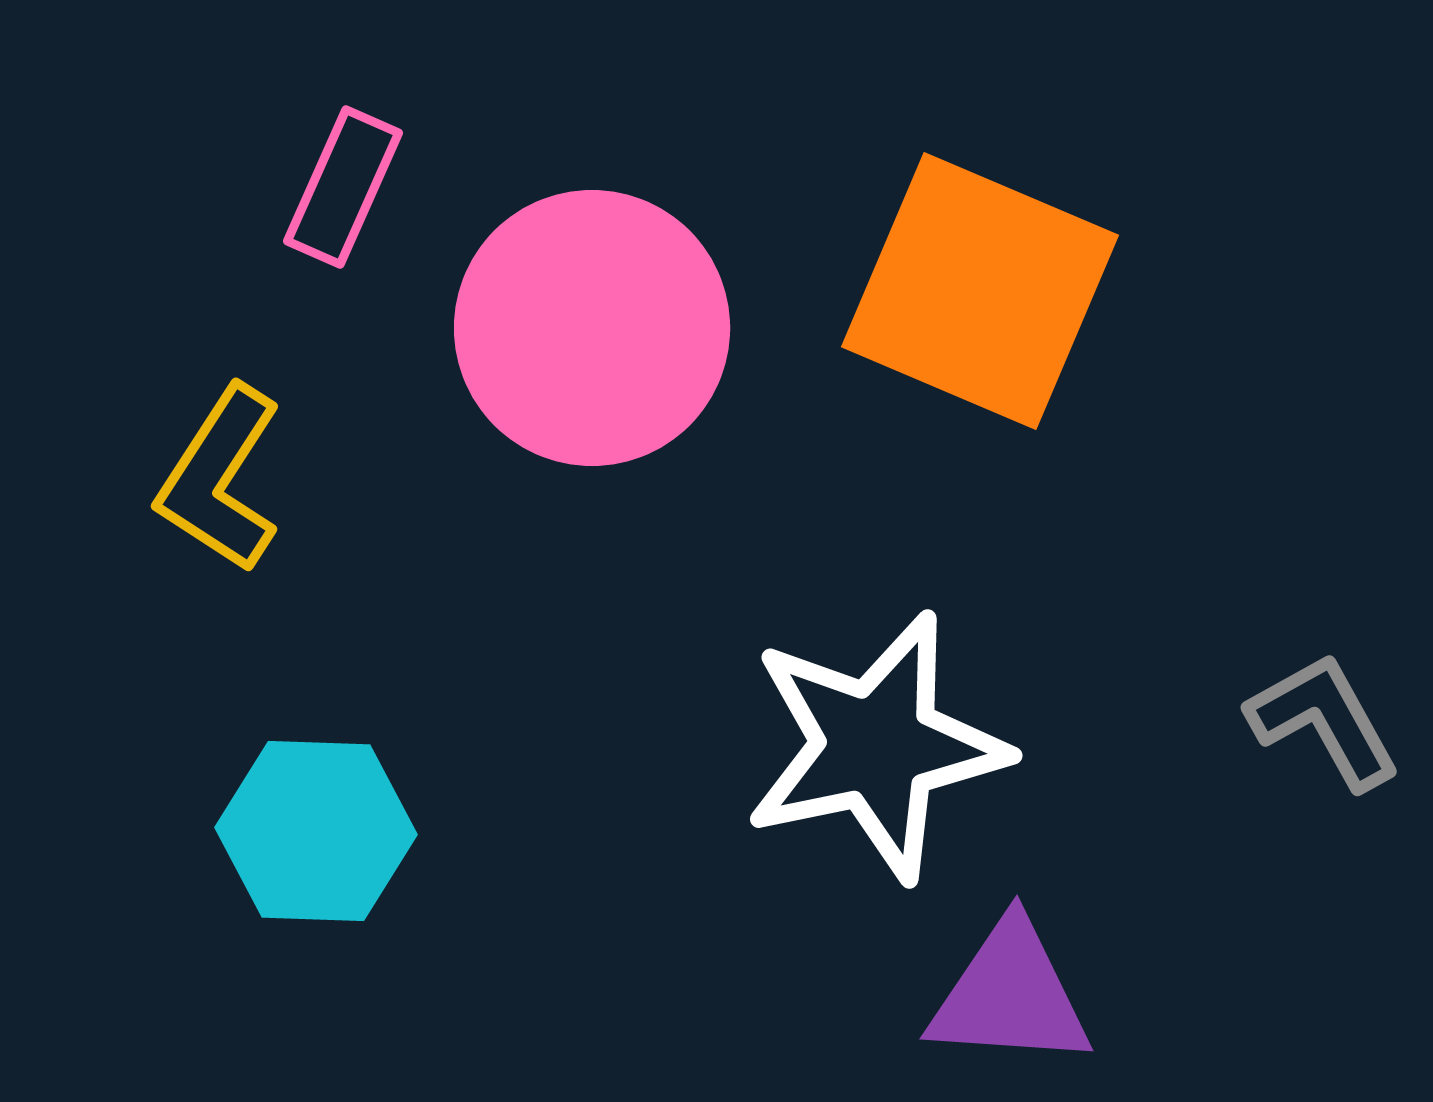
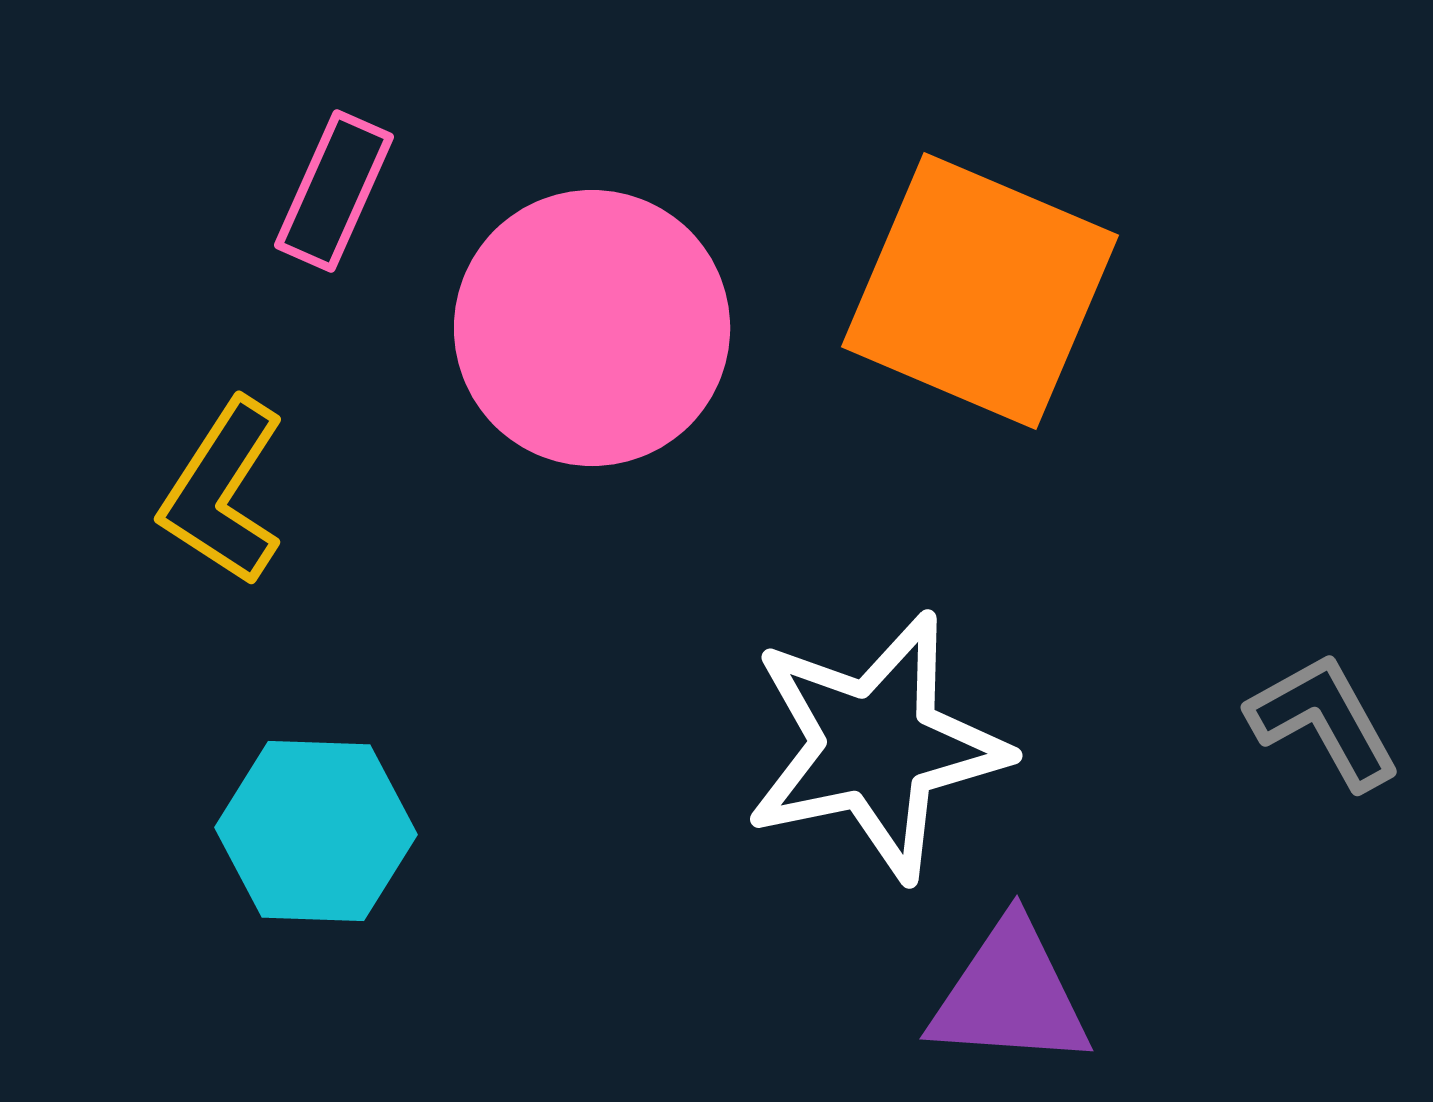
pink rectangle: moved 9 px left, 4 px down
yellow L-shape: moved 3 px right, 13 px down
